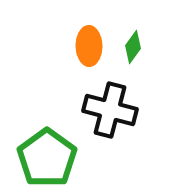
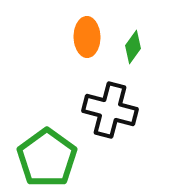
orange ellipse: moved 2 px left, 9 px up
